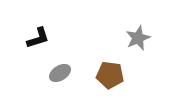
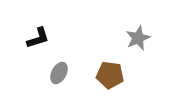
gray ellipse: moved 1 px left; rotated 30 degrees counterclockwise
